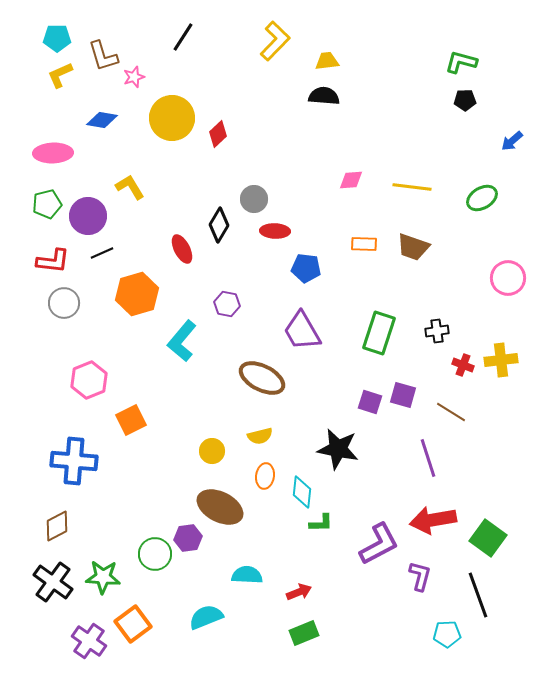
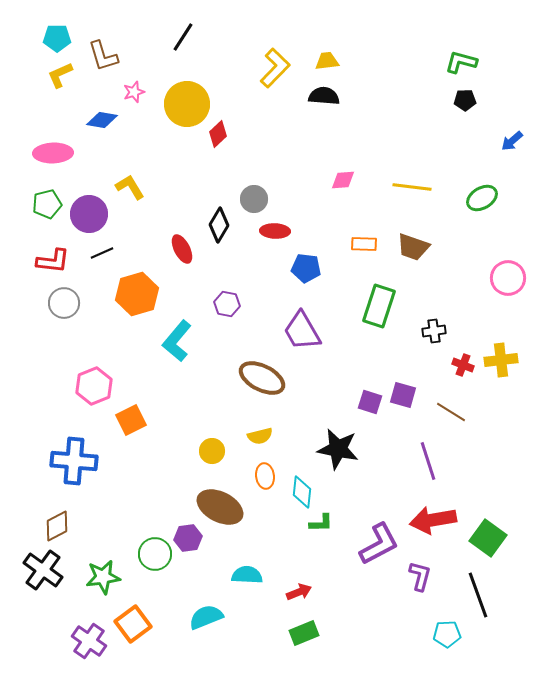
yellow L-shape at (275, 41): moved 27 px down
pink star at (134, 77): moved 15 px down
yellow circle at (172, 118): moved 15 px right, 14 px up
pink diamond at (351, 180): moved 8 px left
purple circle at (88, 216): moved 1 px right, 2 px up
black cross at (437, 331): moved 3 px left
green rectangle at (379, 333): moved 27 px up
cyan L-shape at (182, 341): moved 5 px left
pink hexagon at (89, 380): moved 5 px right, 6 px down
purple line at (428, 458): moved 3 px down
orange ellipse at (265, 476): rotated 15 degrees counterclockwise
green star at (103, 577): rotated 12 degrees counterclockwise
black cross at (53, 582): moved 10 px left, 12 px up
